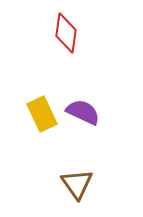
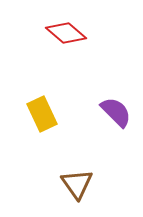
red diamond: rotated 57 degrees counterclockwise
purple semicircle: moved 33 px right; rotated 20 degrees clockwise
